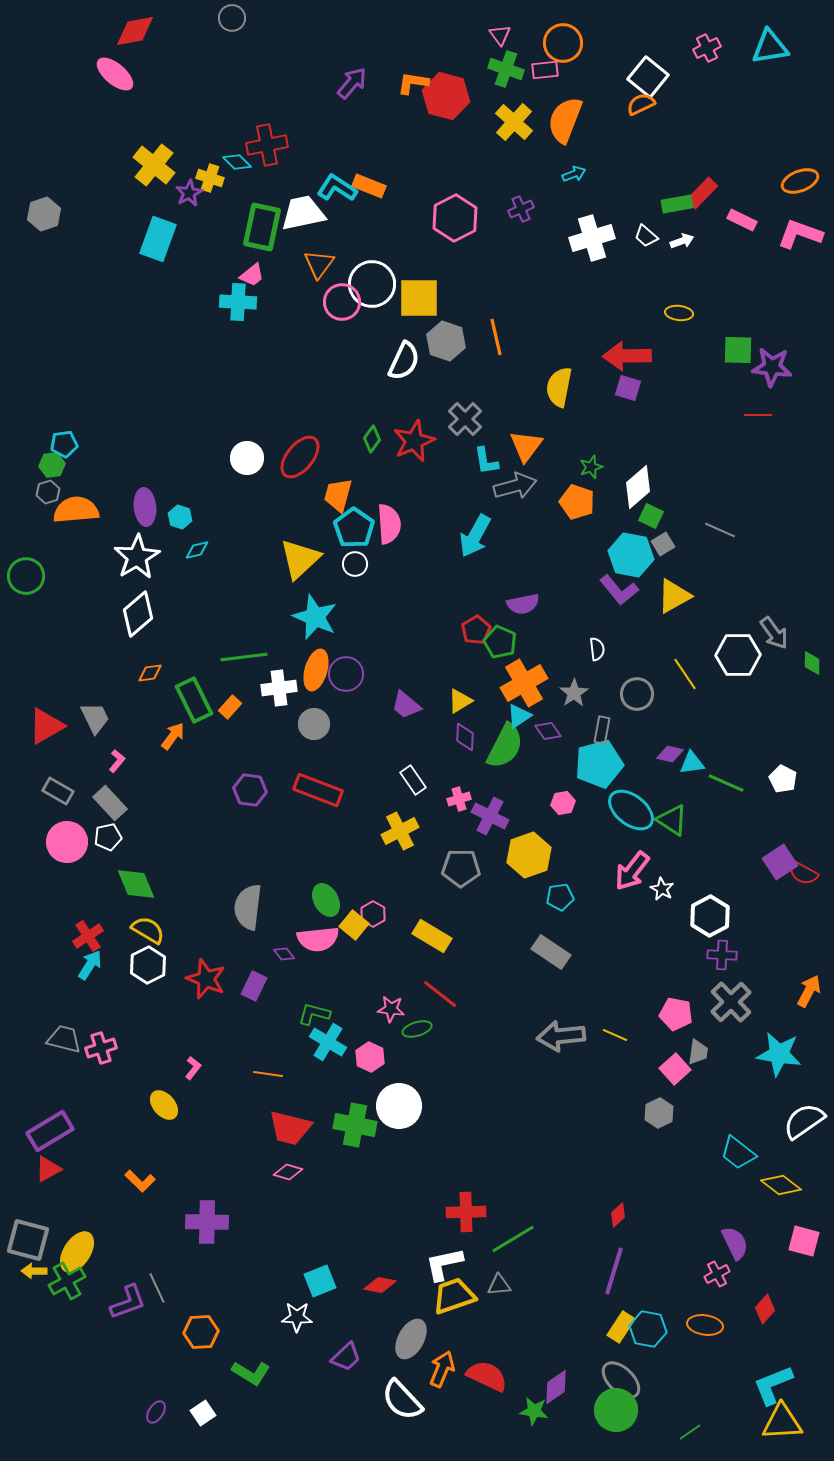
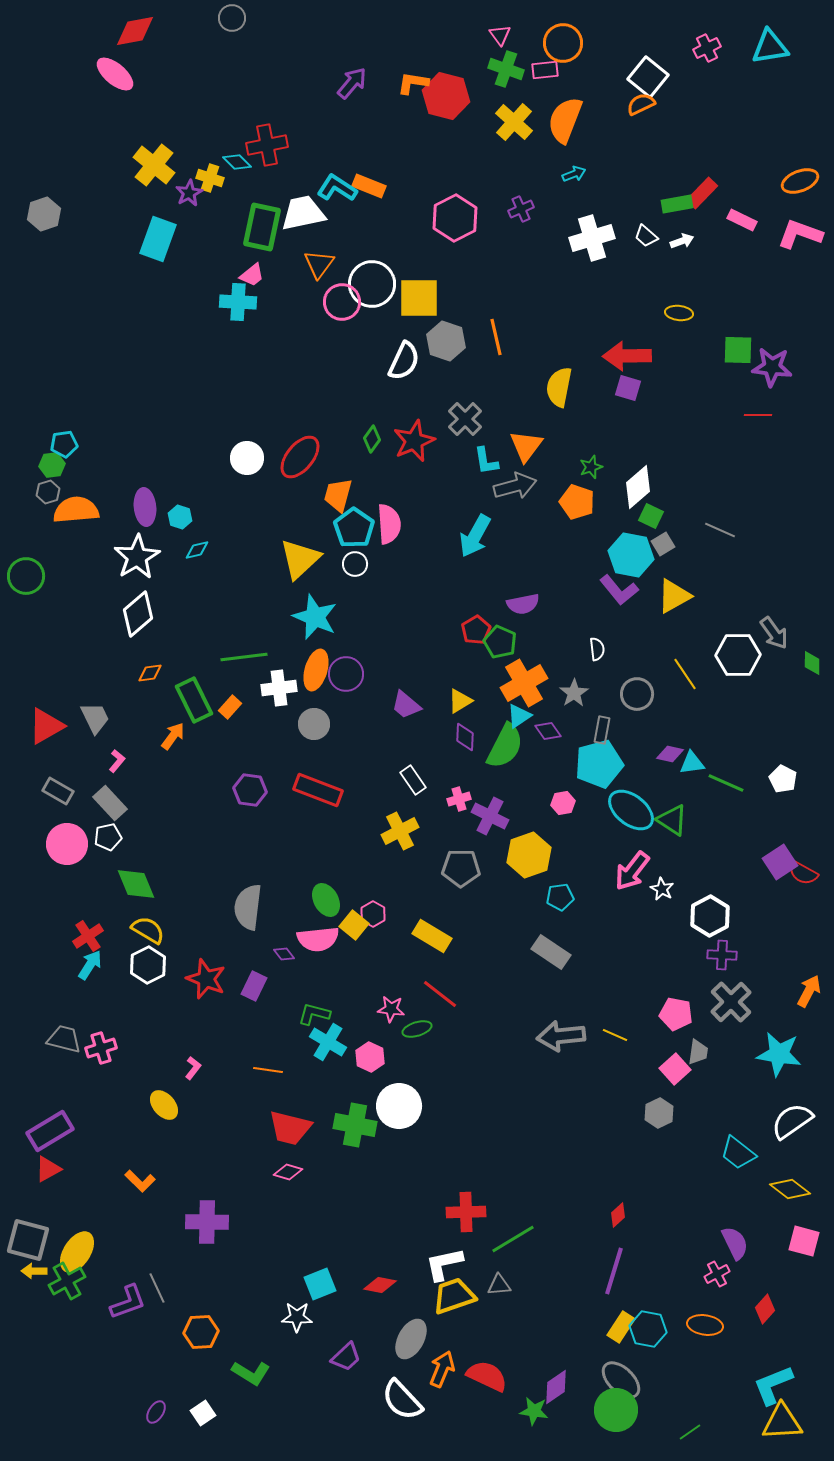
pink circle at (67, 842): moved 2 px down
orange line at (268, 1074): moved 4 px up
white semicircle at (804, 1121): moved 12 px left
yellow diamond at (781, 1185): moved 9 px right, 4 px down
cyan square at (320, 1281): moved 3 px down
